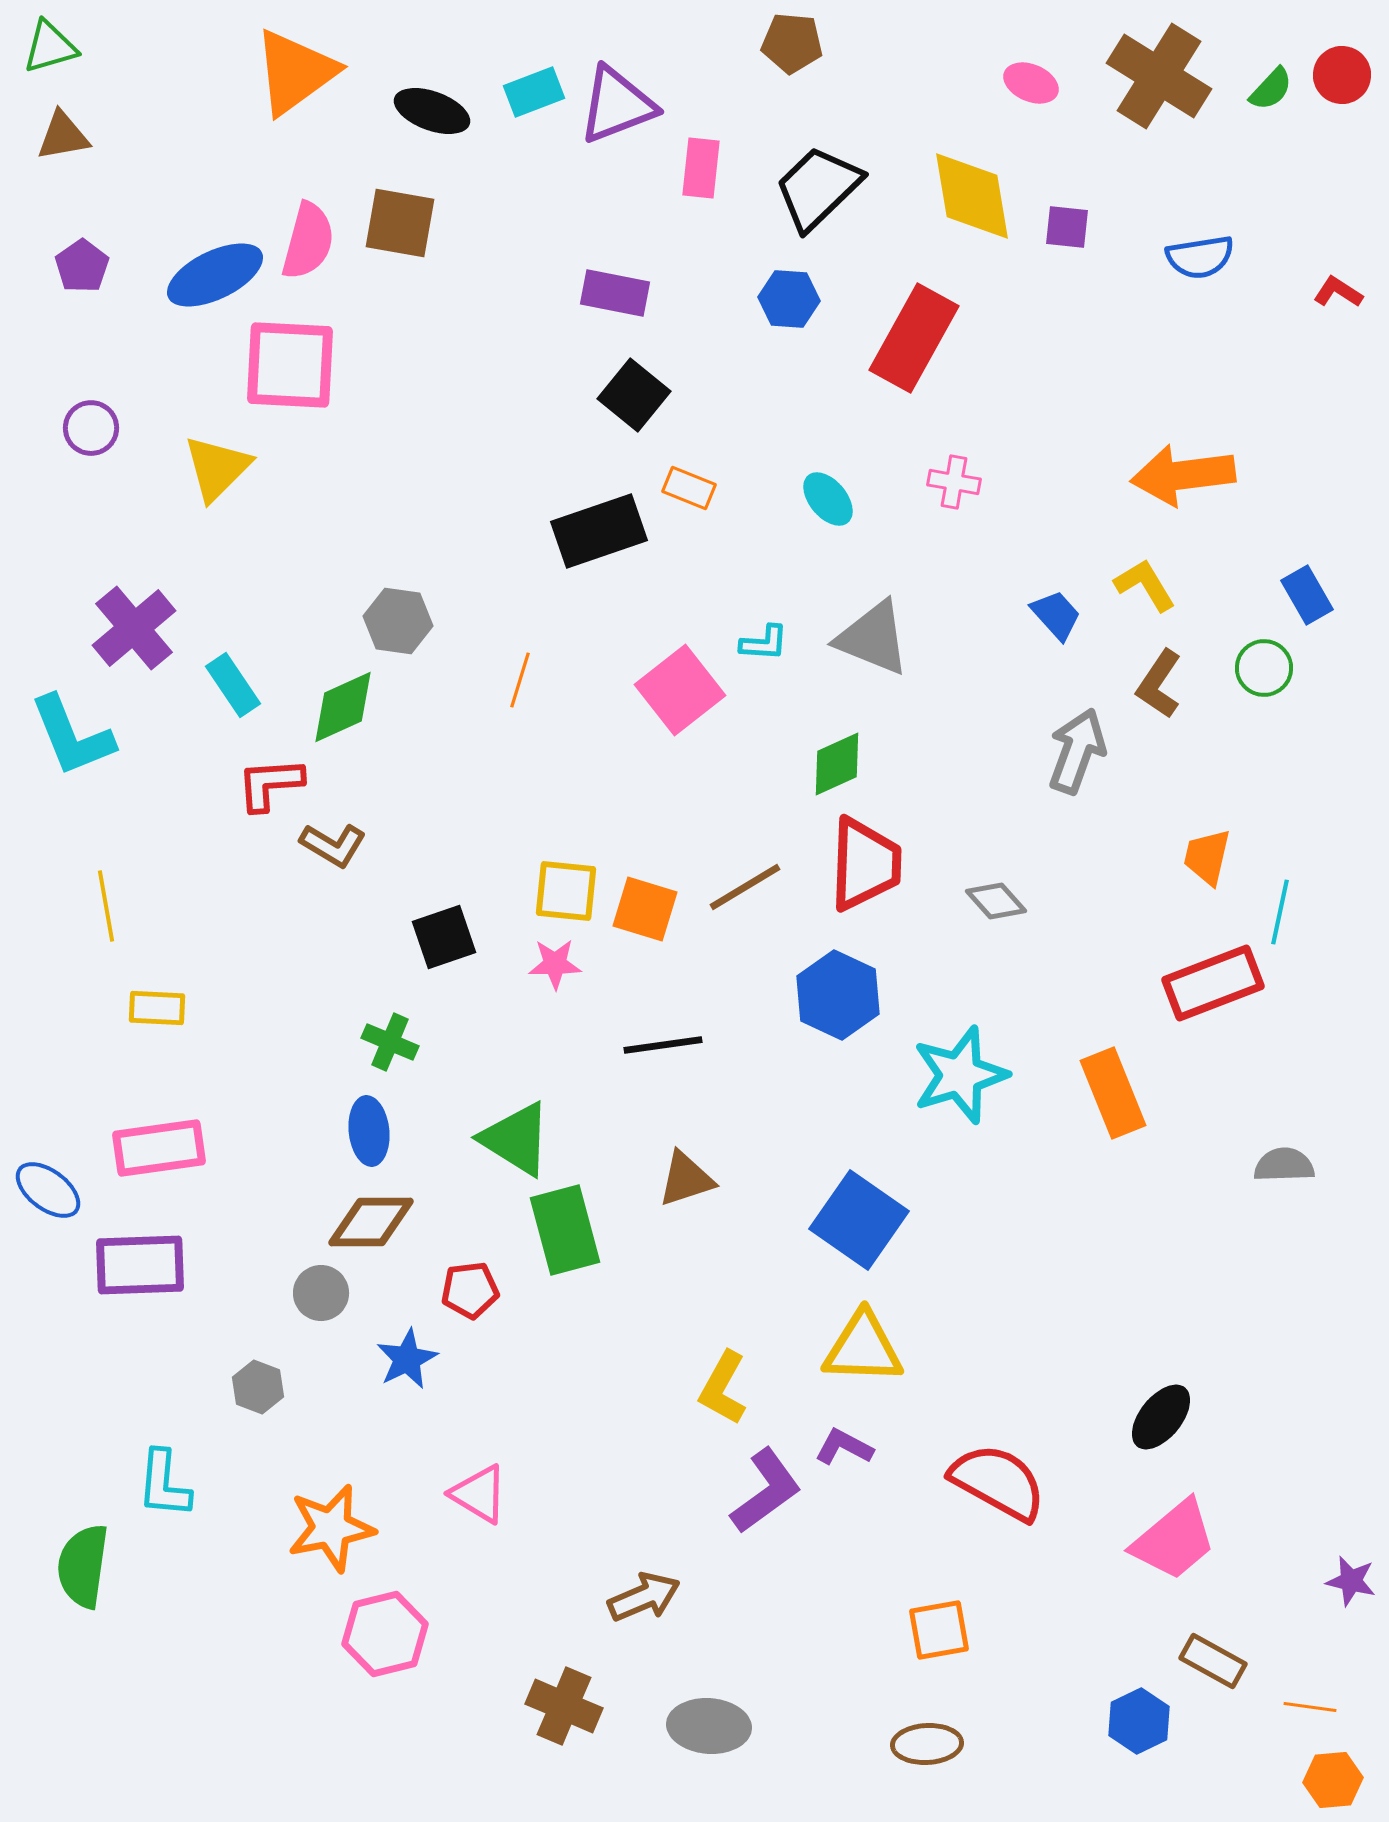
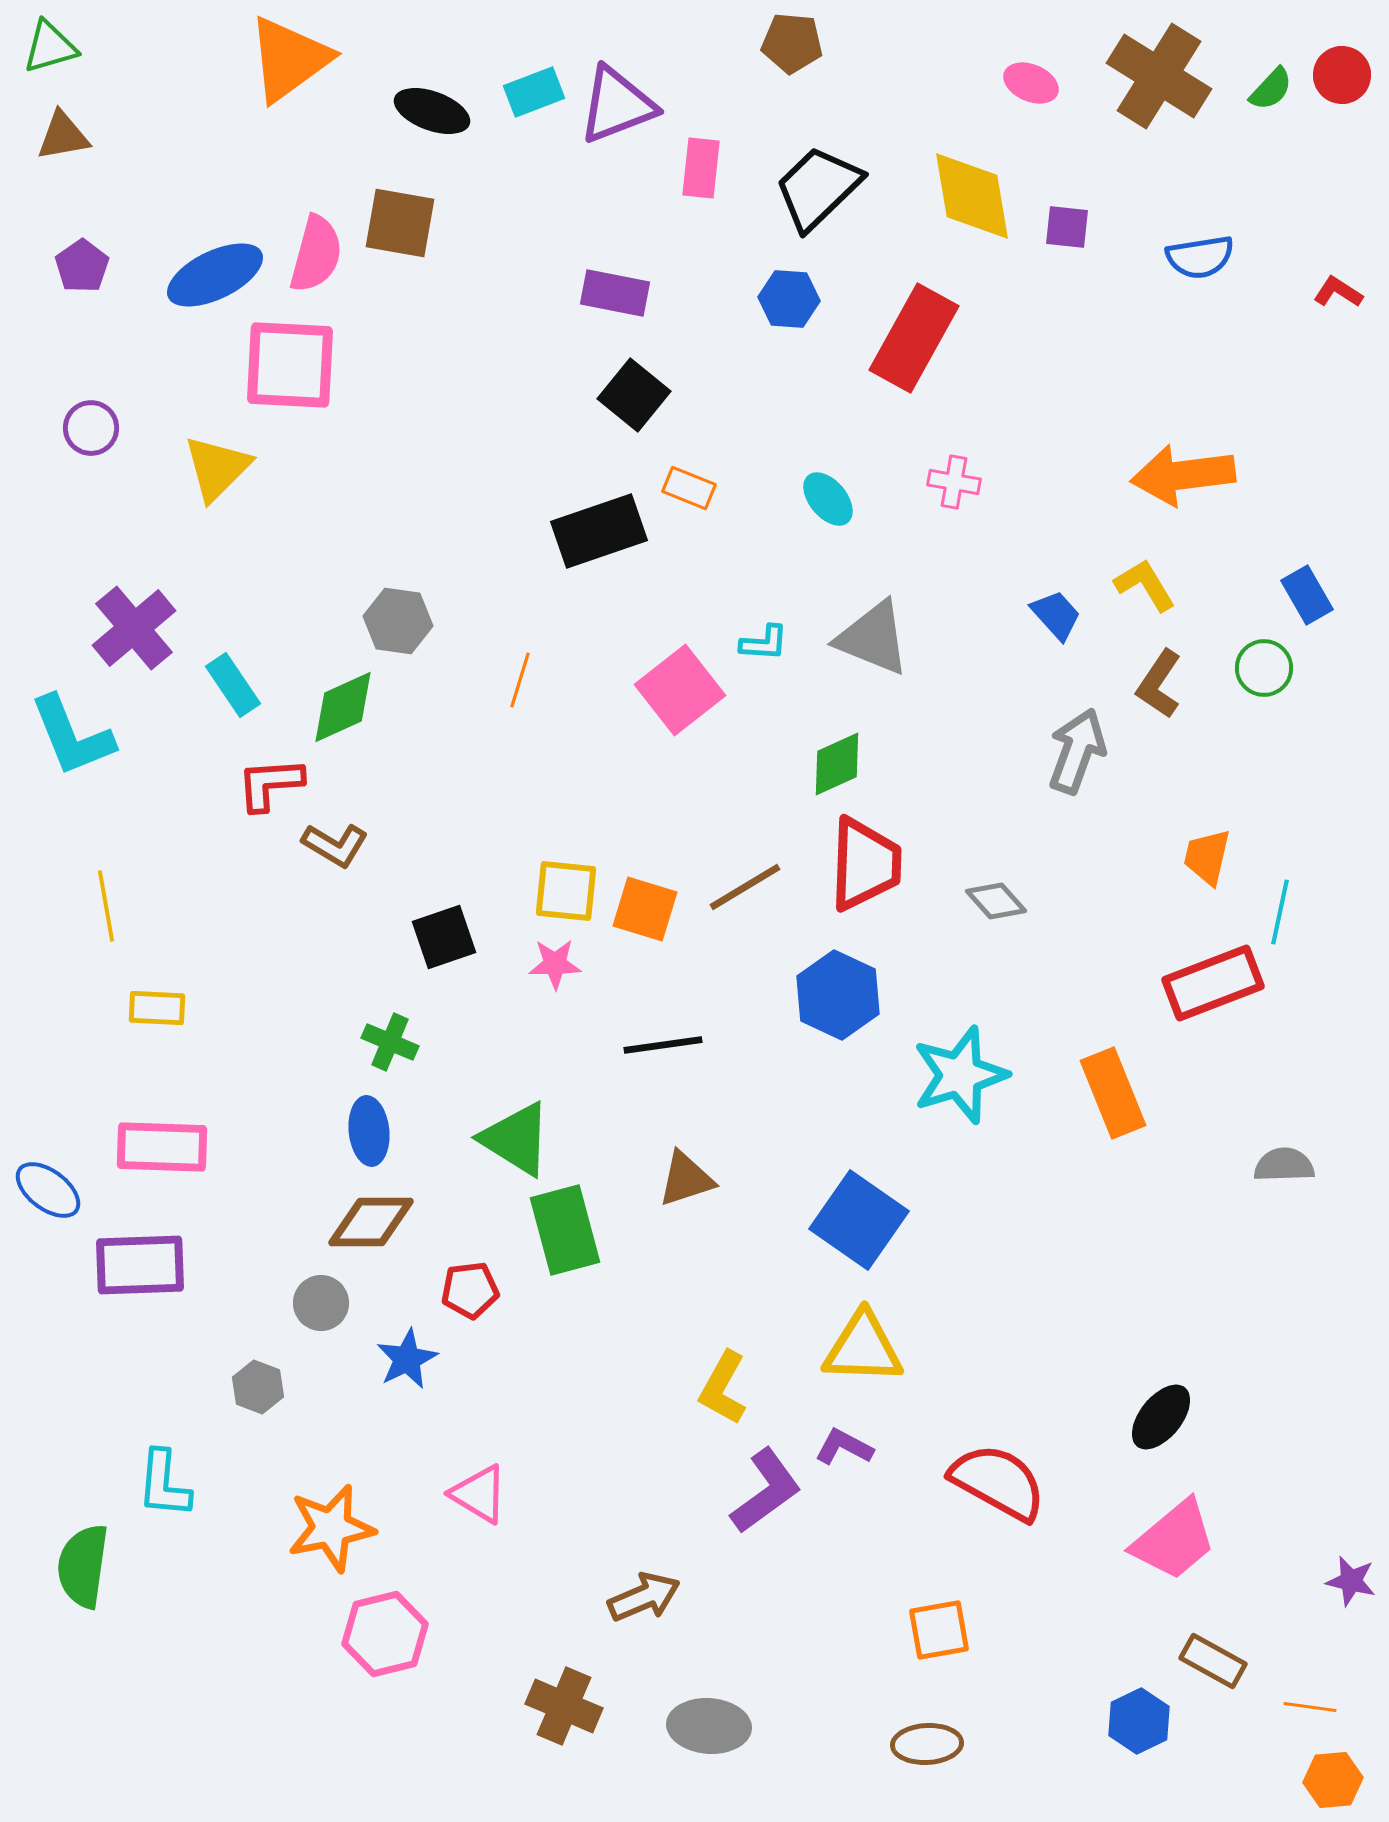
orange triangle at (295, 72): moved 6 px left, 13 px up
pink semicircle at (308, 241): moved 8 px right, 13 px down
brown L-shape at (333, 845): moved 2 px right
pink rectangle at (159, 1148): moved 3 px right, 1 px up; rotated 10 degrees clockwise
gray circle at (321, 1293): moved 10 px down
